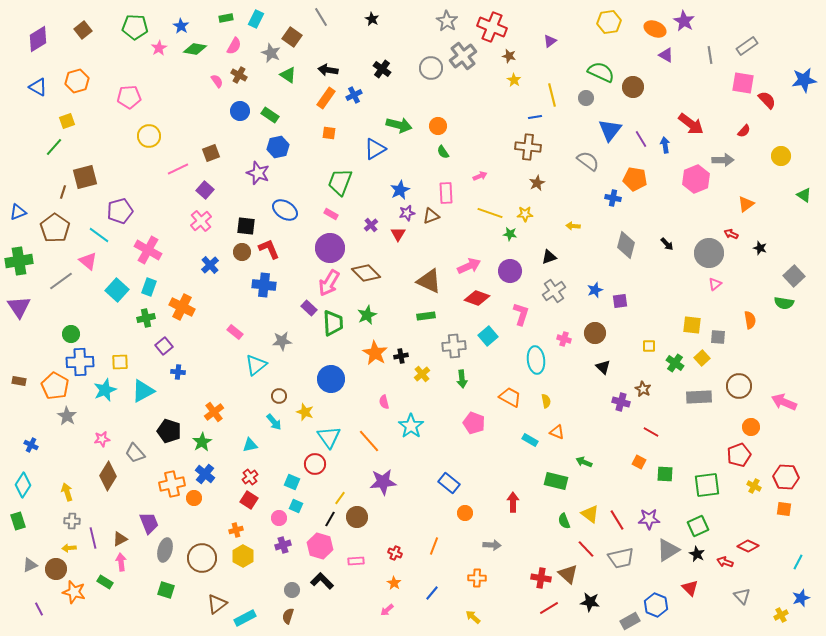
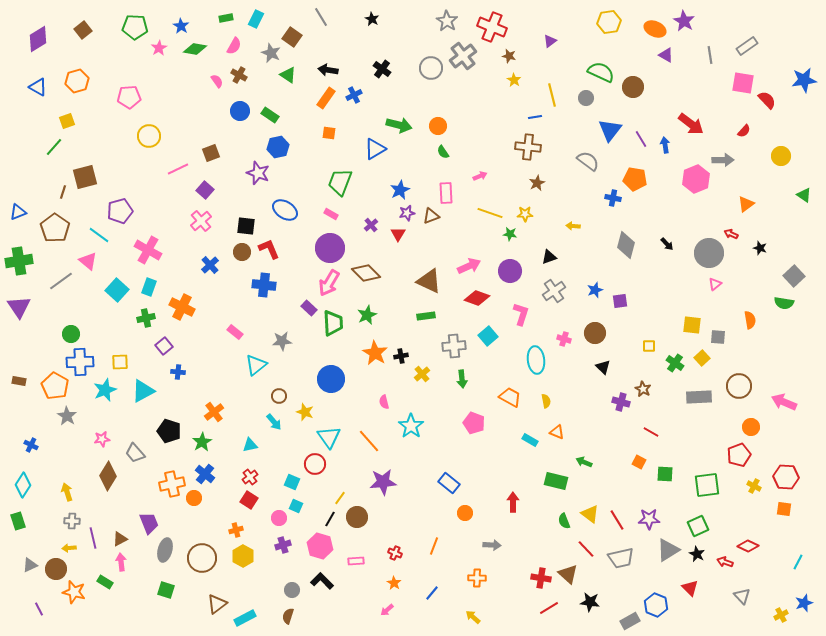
blue star at (801, 598): moved 3 px right, 5 px down
